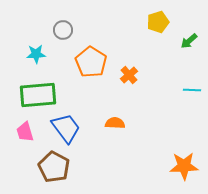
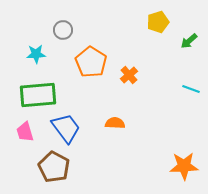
cyan line: moved 1 px left, 1 px up; rotated 18 degrees clockwise
